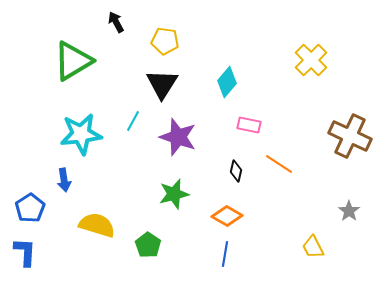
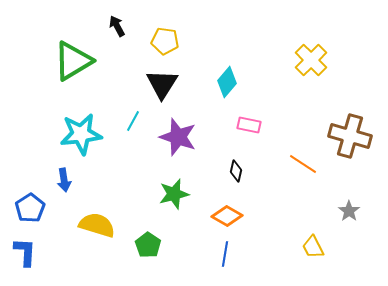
black arrow: moved 1 px right, 4 px down
brown cross: rotated 9 degrees counterclockwise
orange line: moved 24 px right
